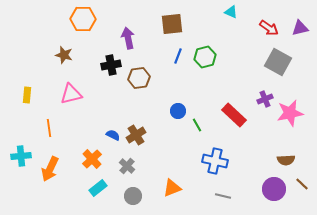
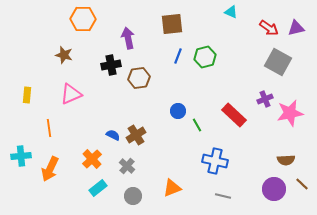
purple triangle: moved 4 px left
pink triangle: rotated 10 degrees counterclockwise
